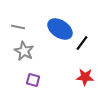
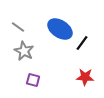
gray line: rotated 24 degrees clockwise
